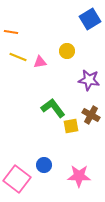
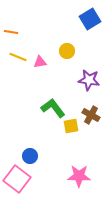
blue circle: moved 14 px left, 9 px up
